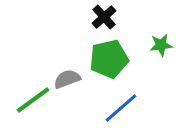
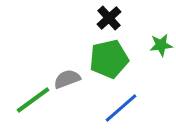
black cross: moved 5 px right, 1 px down
